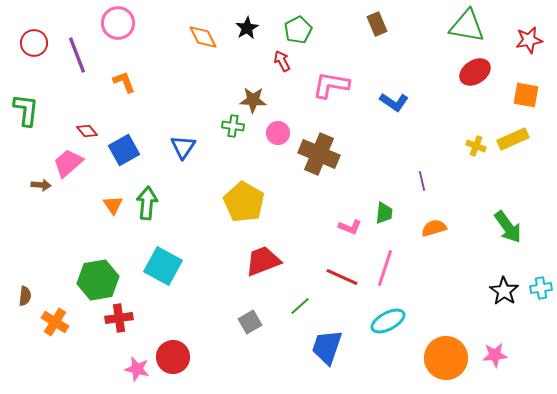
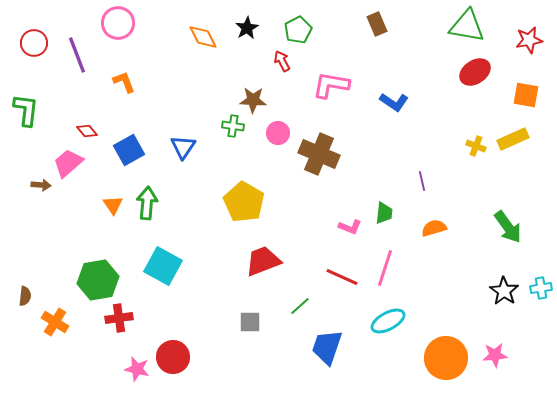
blue square at (124, 150): moved 5 px right
gray square at (250, 322): rotated 30 degrees clockwise
